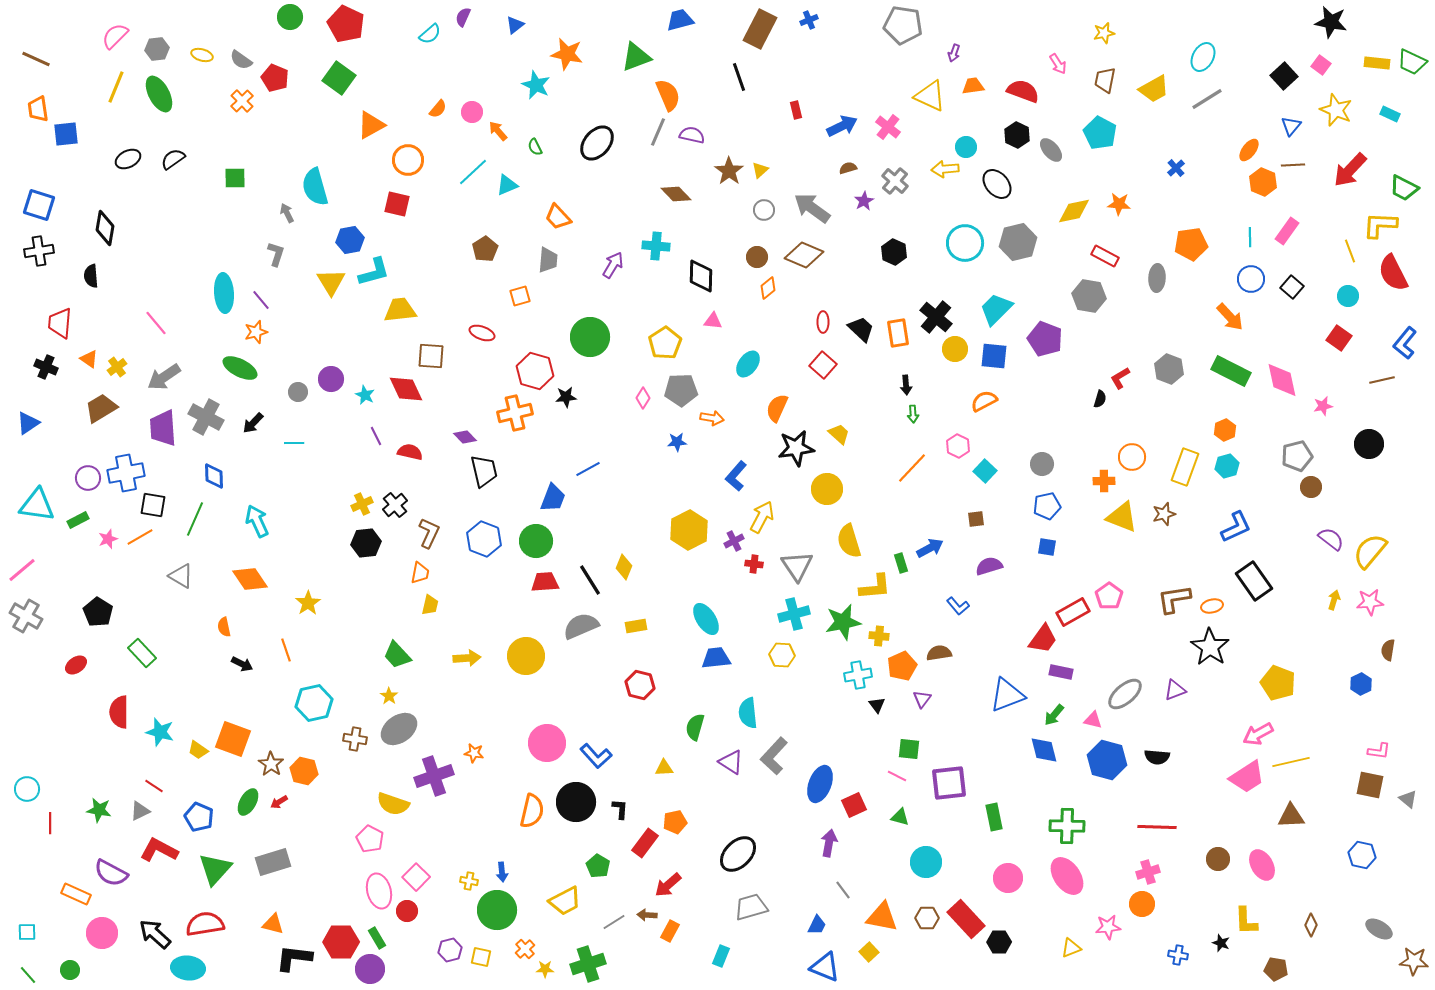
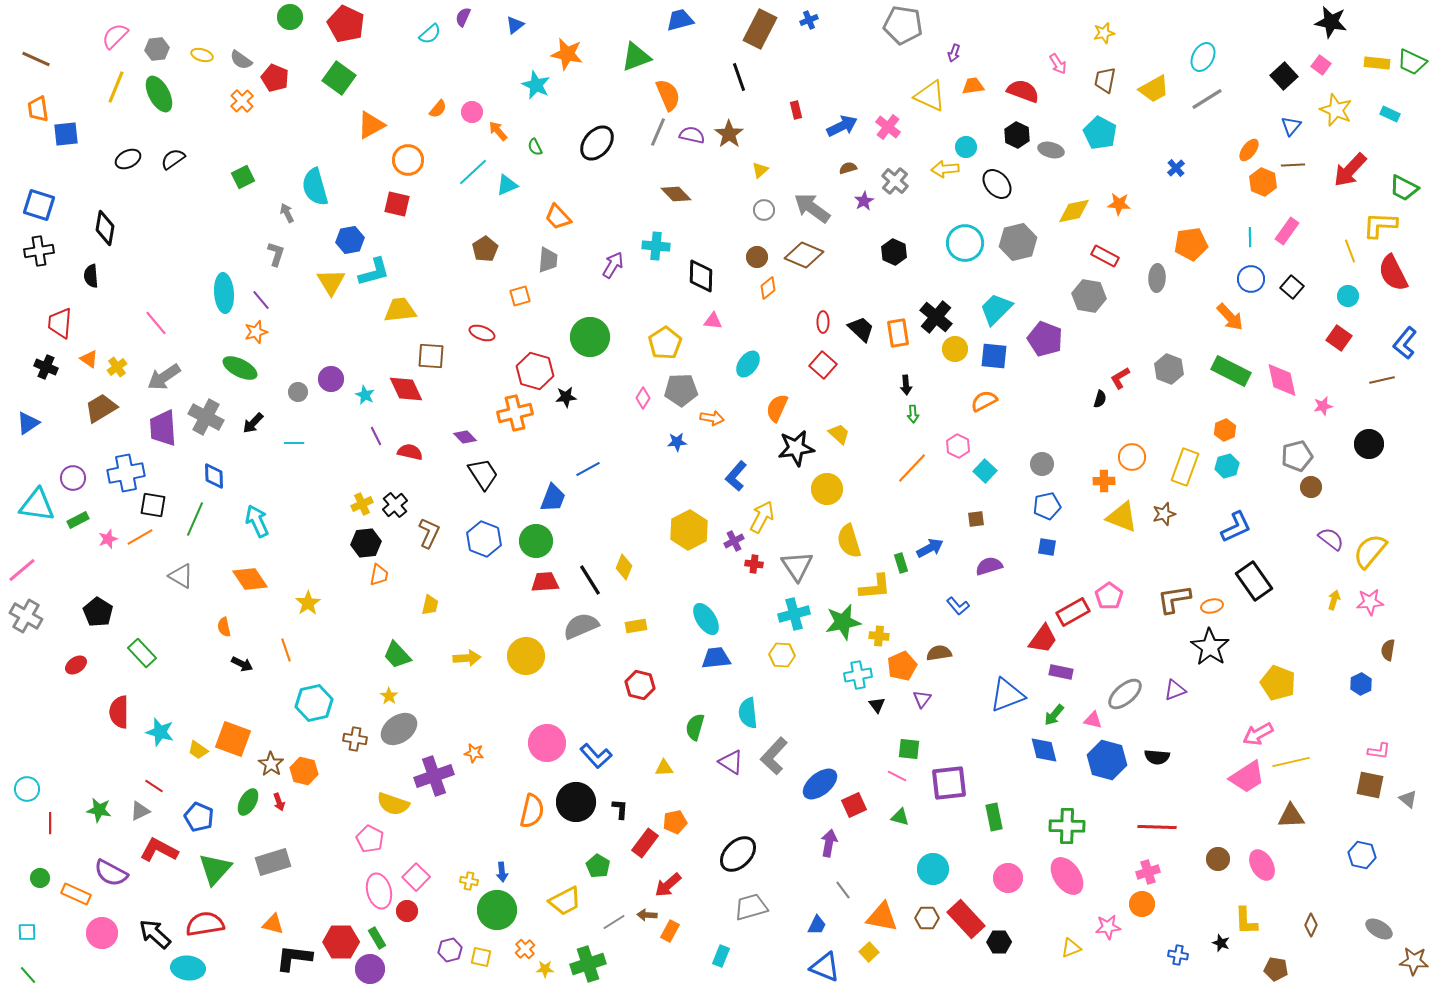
gray ellipse at (1051, 150): rotated 35 degrees counterclockwise
brown star at (729, 171): moved 37 px up
green square at (235, 178): moved 8 px right, 1 px up; rotated 25 degrees counterclockwise
black trapezoid at (484, 471): moved 1 px left, 3 px down; rotated 20 degrees counterclockwise
purple circle at (88, 478): moved 15 px left
orange trapezoid at (420, 573): moved 41 px left, 2 px down
blue ellipse at (820, 784): rotated 30 degrees clockwise
red arrow at (279, 802): rotated 78 degrees counterclockwise
cyan circle at (926, 862): moved 7 px right, 7 px down
green circle at (70, 970): moved 30 px left, 92 px up
